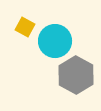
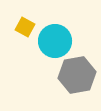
gray hexagon: moved 1 px right; rotated 21 degrees clockwise
